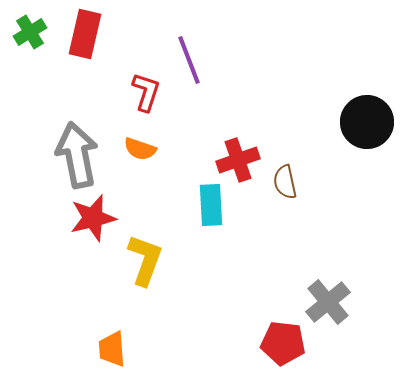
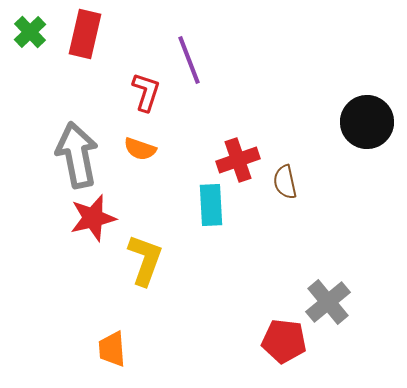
green cross: rotated 12 degrees counterclockwise
red pentagon: moved 1 px right, 2 px up
